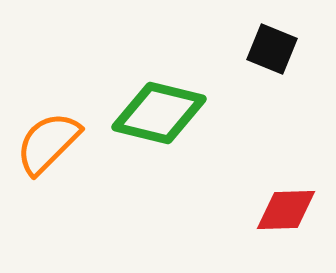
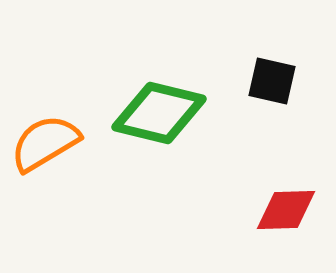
black square: moved 32 px down; rotated 9 degrees counterclockwise
orange semicircle: moved 3 px left; rotated 14 degrees clockwise
